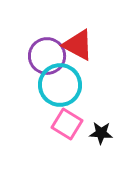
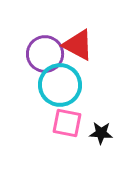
purple circle: moved 2 px left, 2 px up
pink square: moved 1 px up; rotated 20 degrees counterclockwise
